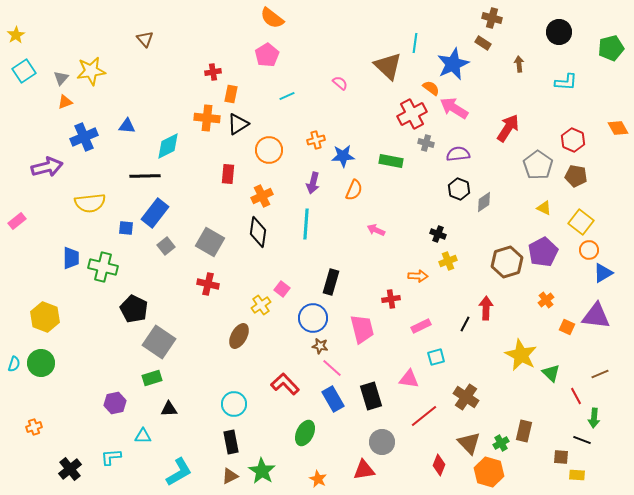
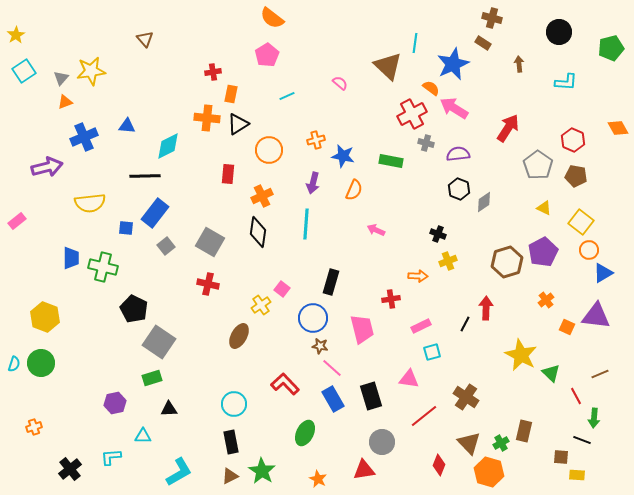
blue star at (343, 156): rotated 15 degrees clockwise
cyan square at (436, 357): moved 4 px left, 5 px up
